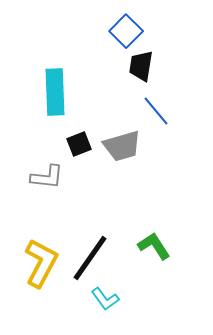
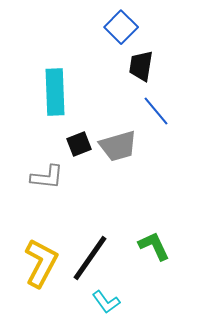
blue square: moved 5 px left, 4 px up
gray trapezoid: moved 4 px left
green L-shape: rotated 8 degrees clockwise
cyan L-shape: moved 1 px right, 3 px down
